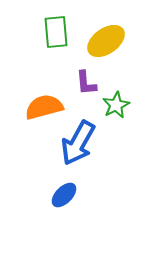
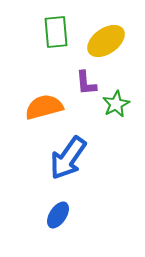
green star: moved 1 px up
blue arrow: moved 10 px left, 15 px down; rotated 6 degrees clockwise
blue ellipse: moved 6 px left, 20 px down; rotated 12 degrees counterclockwise
